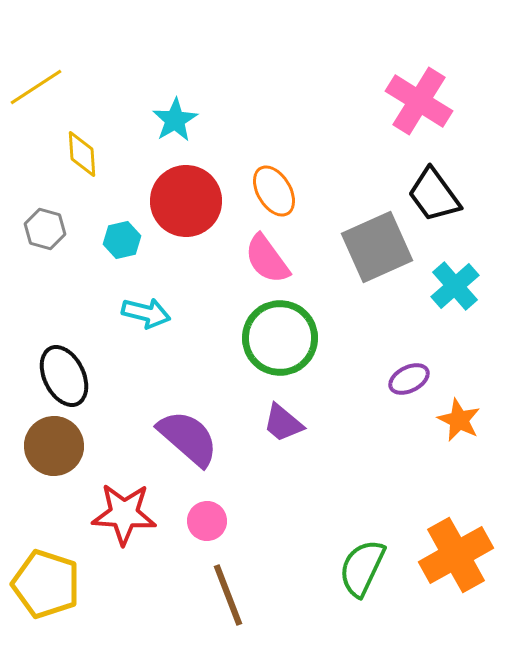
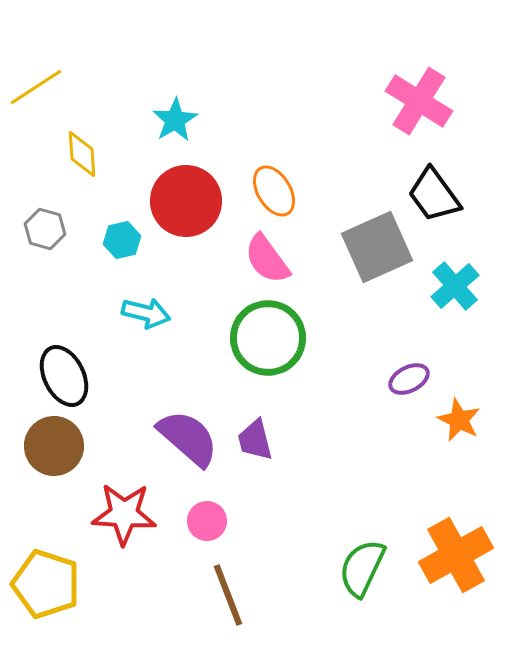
green circle: moved 12 px left
purple trapezoid: moved 28 px left, 17 px down; rotated 36 degrees clockwise
